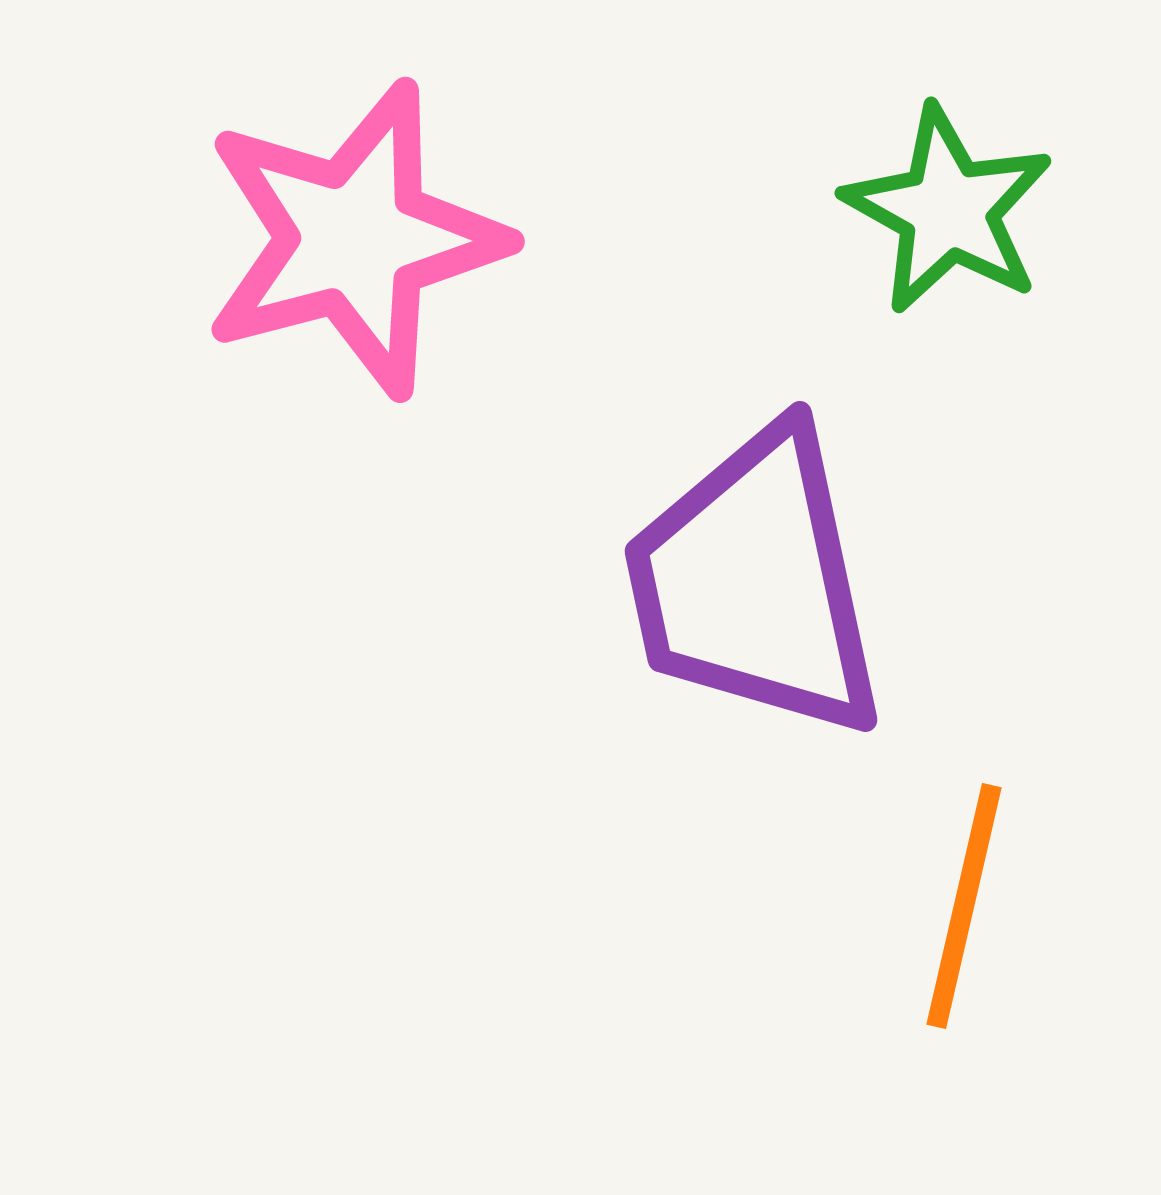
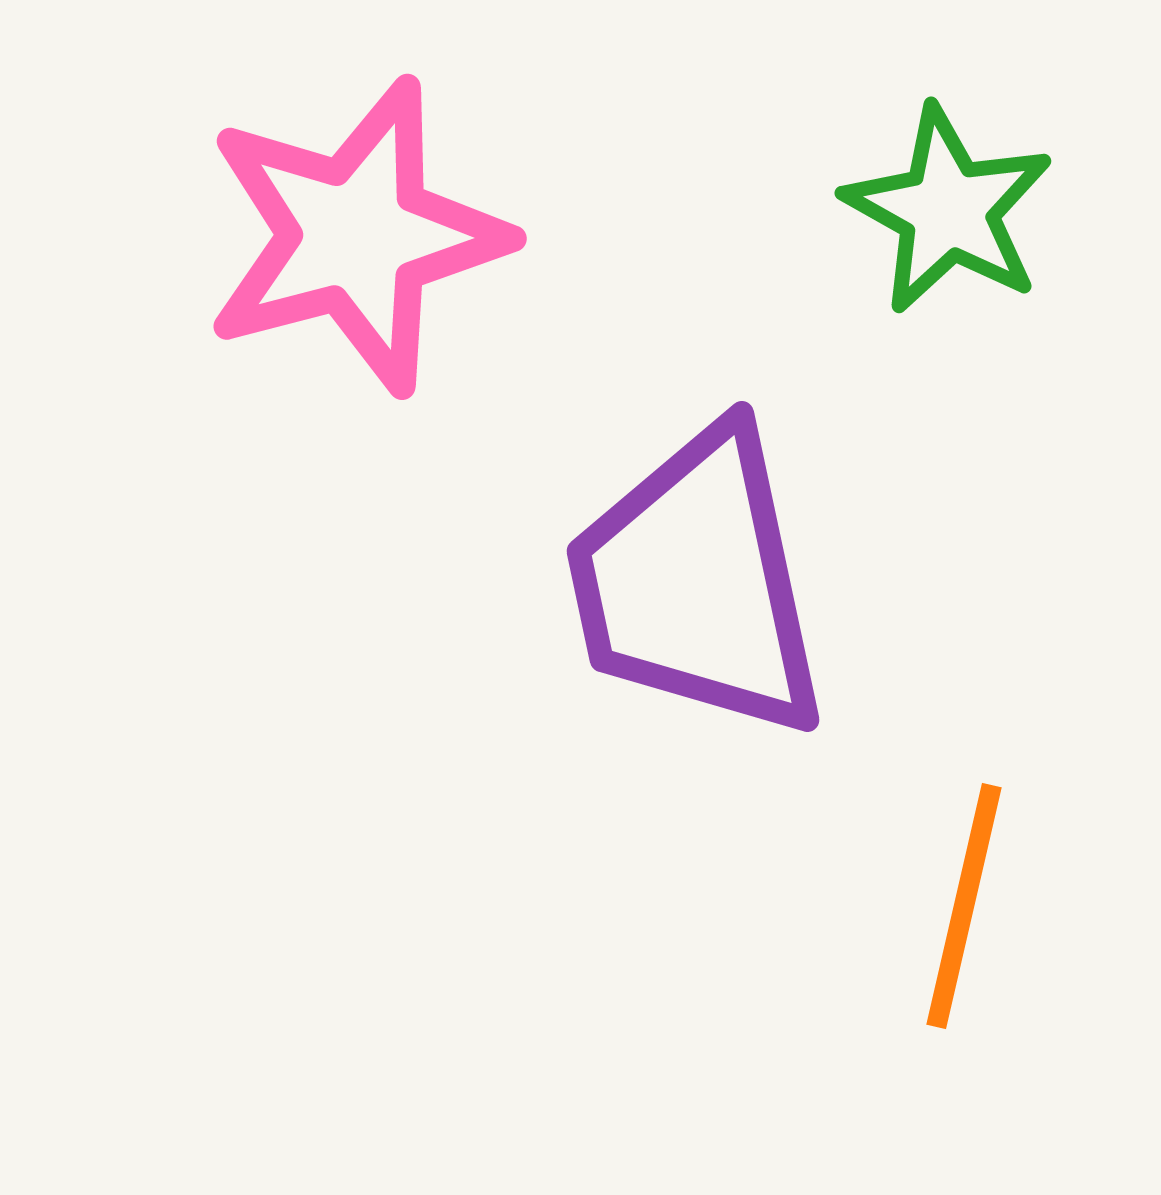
pink star: moved 2 px right, 3 px up
purple trapezoid: moved 58 px left
